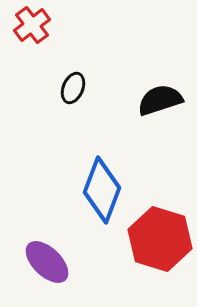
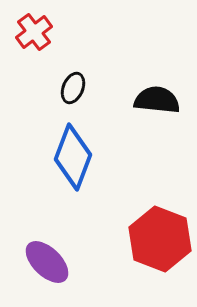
red cross: moved 2 px right, 7 px down
black semicircle: moved 3 px left; rotated 24 degrees clockwise
blue diamond: moved 29 px left, 33 px up
red hexagon: rotated 4 degrees clockwise
